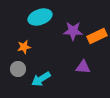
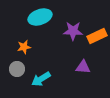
gray circle: moved 1 px left
